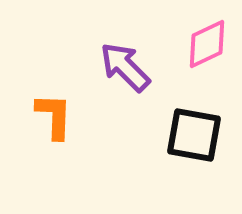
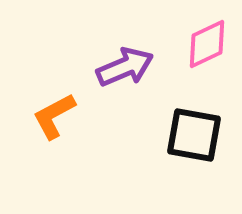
purple arrow: rotated 112 degrees clockwise
orange L-shape: rotated 120 degrees counterclockwise
